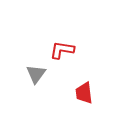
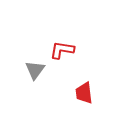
gray triangle: moved 1 px left, 4 px up
